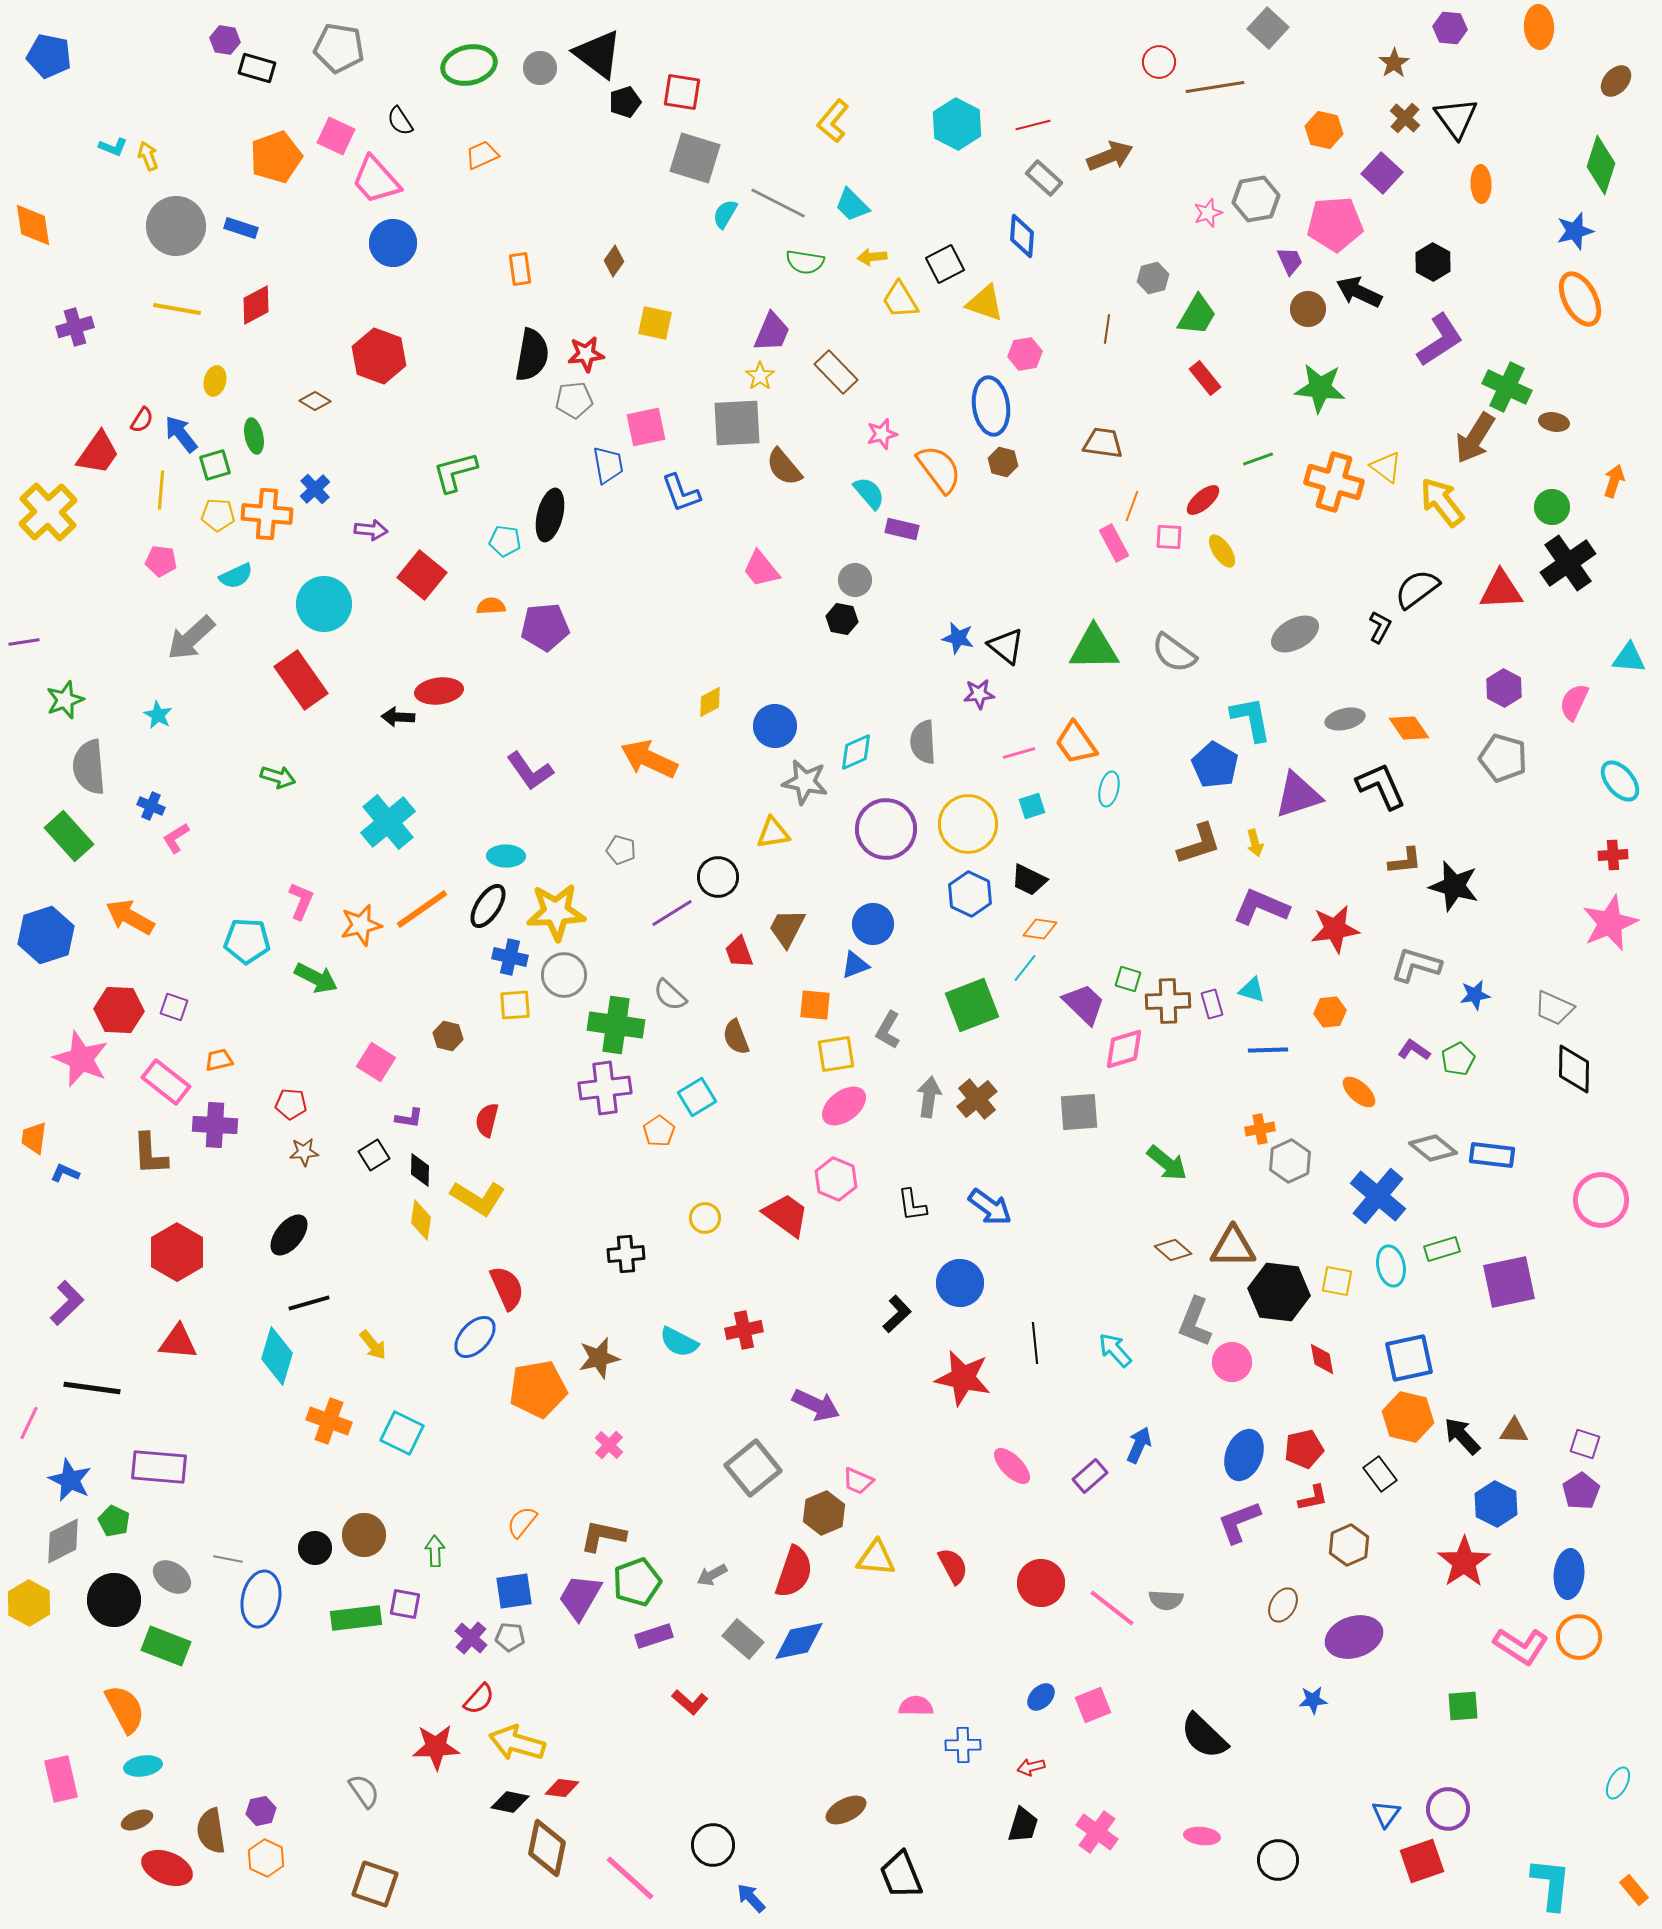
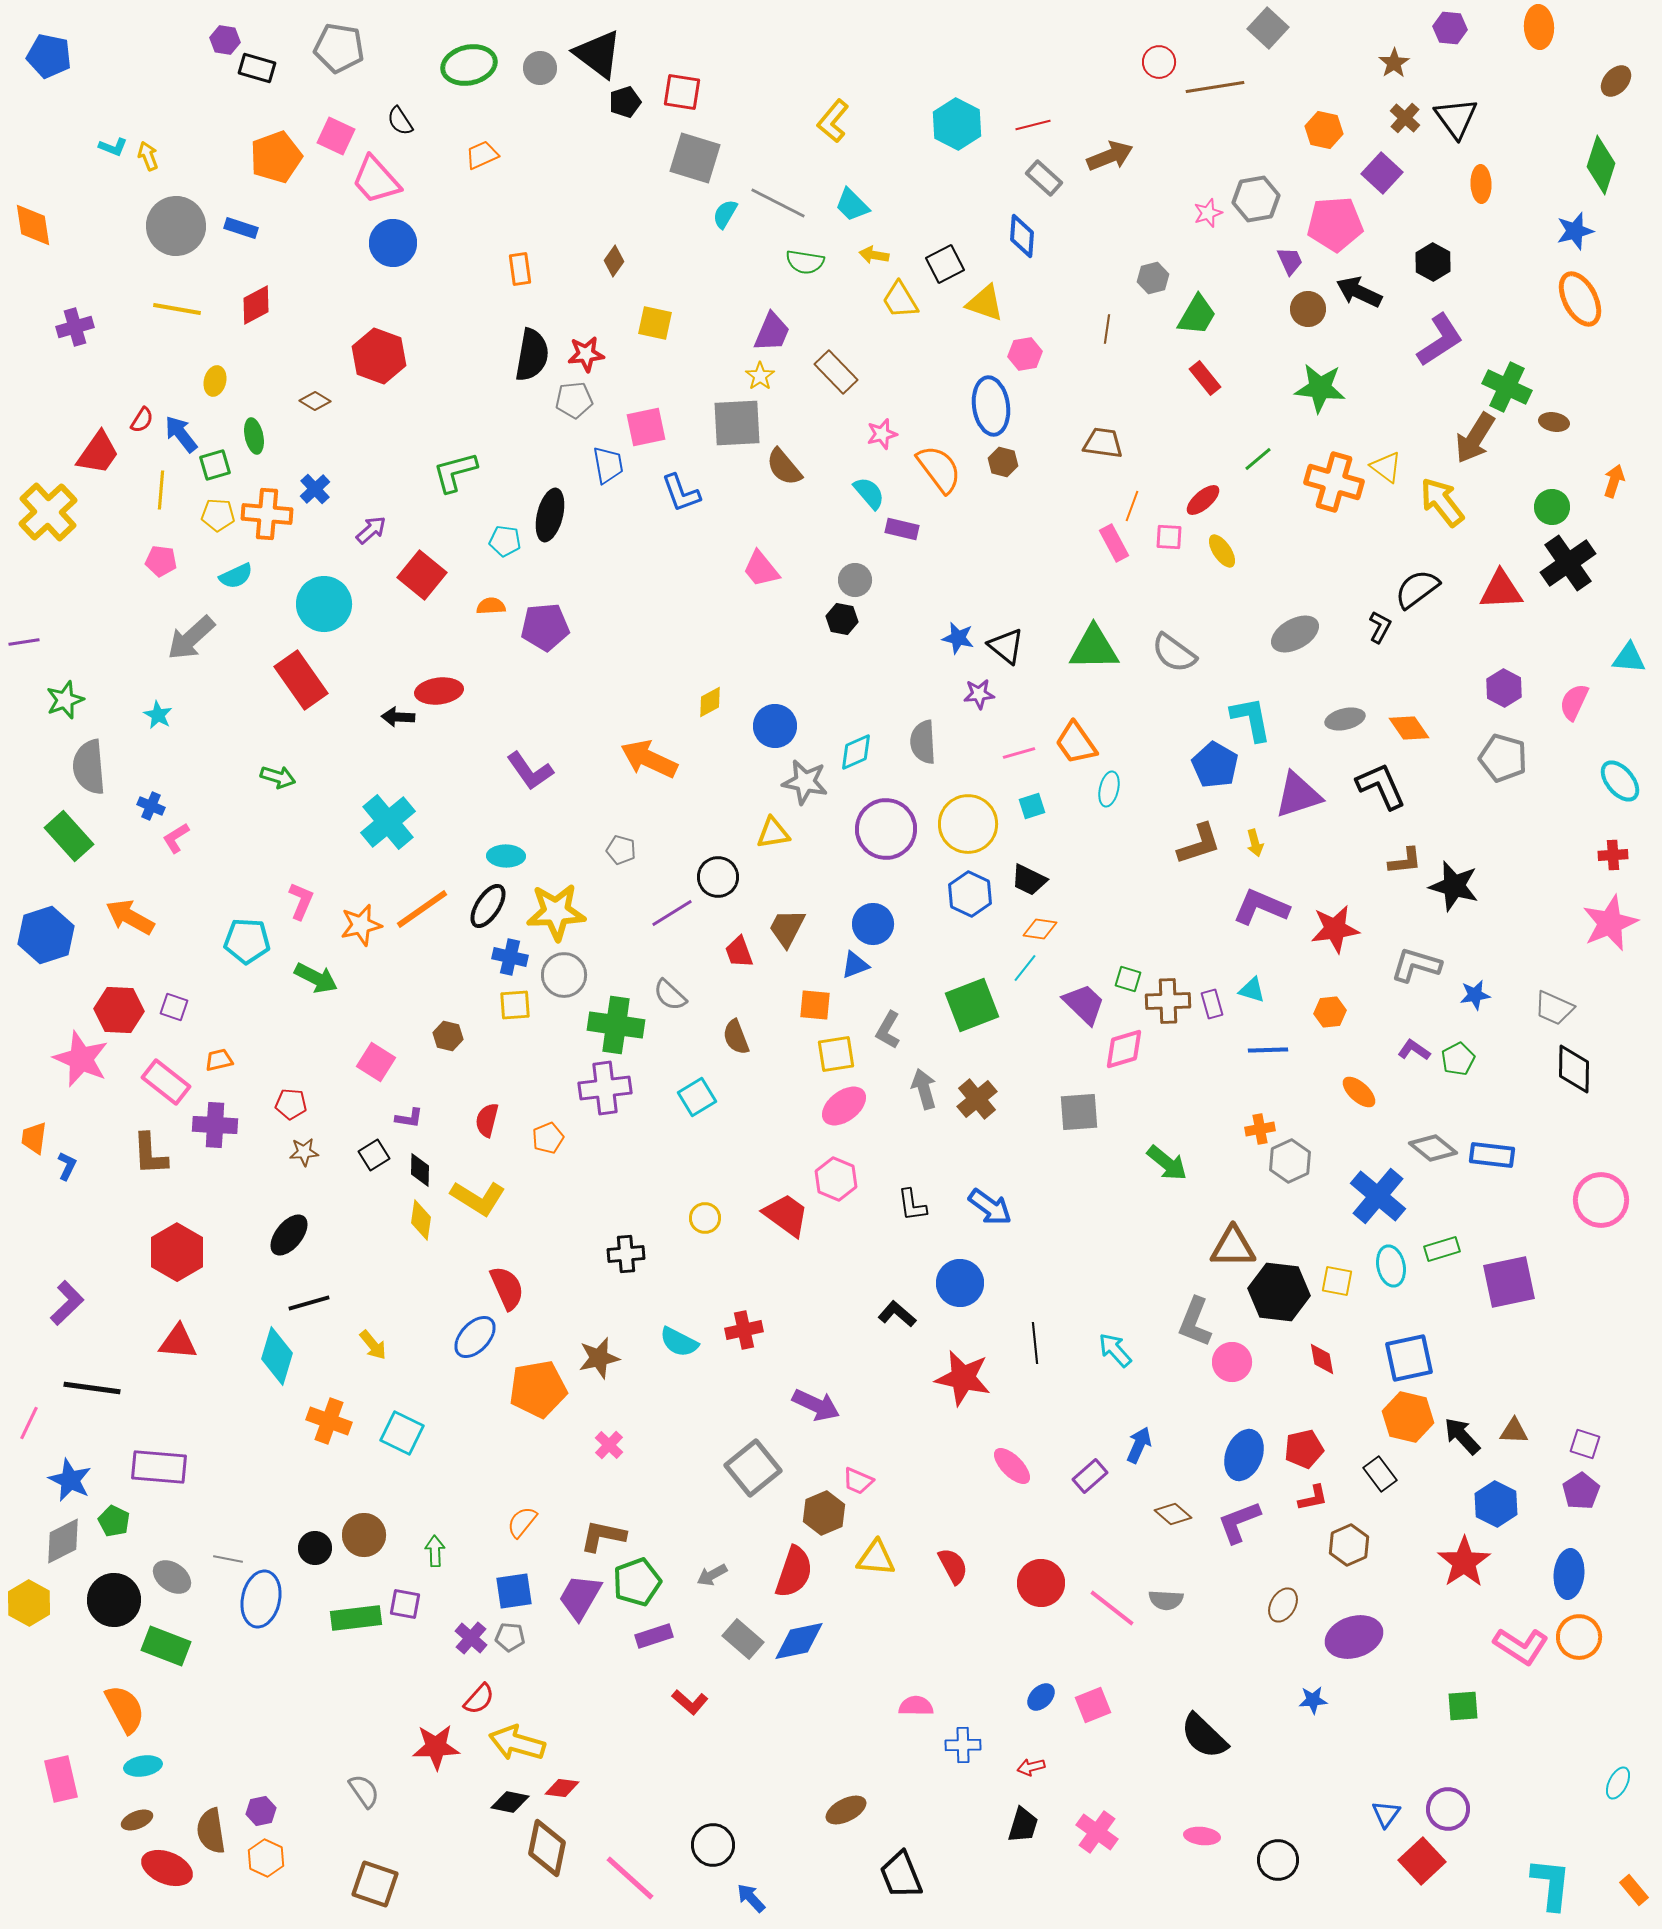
yellow arrow at (872, 257): moved 2 px right, 2 px up; rotated 16 degrees clockwise
green line at (1258, 459): rotated 20 degrees counterclockwise
purple arrow at (371, 530): rotated 48 degrees counterclockwise
gray arrow at (929, 1097): moved 5 px left, 8 px up; rotated 24 degrees counterclockwise
orange pentagon at (659, 1131): moved 111 px left, 7 px down; rotated 12 degrees clockwise
blue L-shape at (65, 1173): moved 2 px right, 7 px up; rotated 92 degrees clockwise
brown diamond at (1173, 1250): moved 264 px down
black L-shape at (897, 1314): rotated 96 degrees counterclockwise
red square at (1422, 1861): rotated 24 degrees counterclockwise
